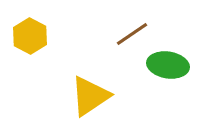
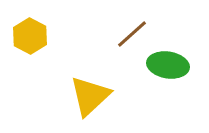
brown line: rotated 8 degrees counterclockwise
yellow triangle: rotated 9 degrees counterclockwise
